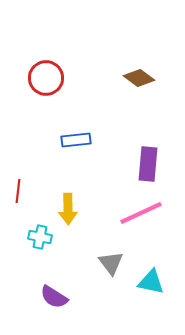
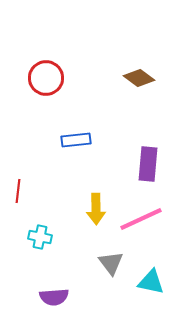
yellow arrow: moved 28 px right
pink line: moved 6 px down
purple semicircle: rotated 36 degrees counterclockwise
